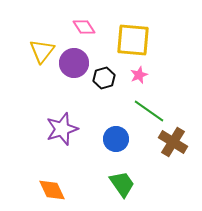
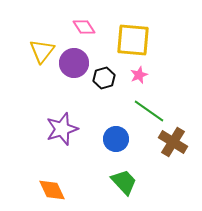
green trapezoid: moved 2 px right, 2 px up; rotated 8 degrees counterclockwise
